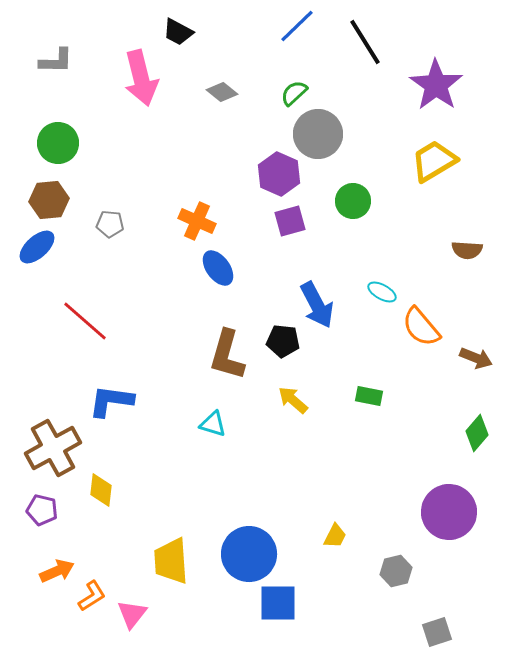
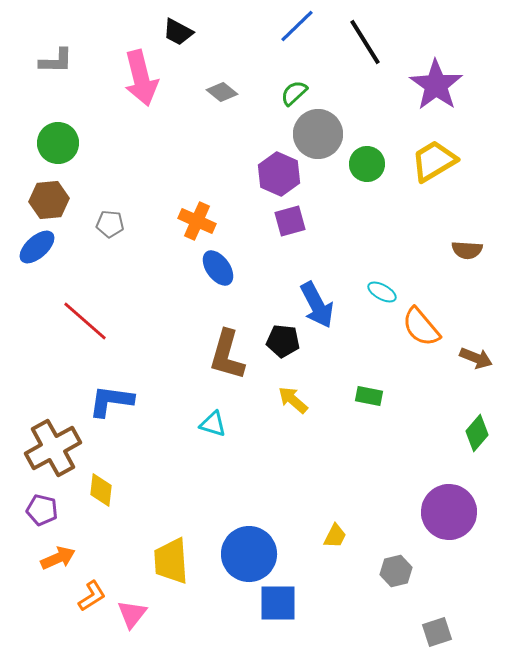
green circle at (353, 201): moved 14 px right, 37 px up
orange arrow at (57, 571): moved 1 px right, 13 px up
